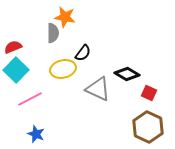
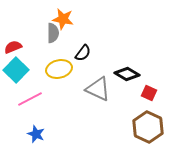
orange star: moved 2 px left, 2 px down
yellow ellipse: moved 4 px left
